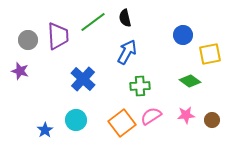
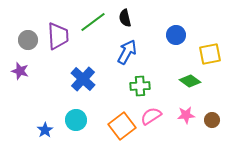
blue circle: moved 7 px left
orange square: moved 3 px down
